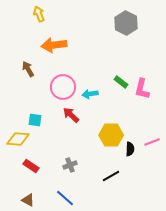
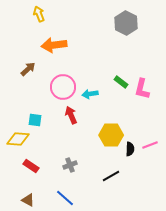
brown arrow: rotated 77 degrees clockwise
red arrow: rotated 24 degrees clockwise
pink line: moved 2 px left, 3 px down
